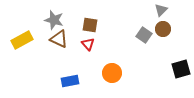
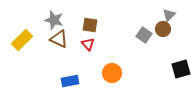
gray triangle: moved 8 px right, 5 px down
yellow rectangle: rotated 15 degrees counterclockwise
